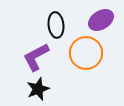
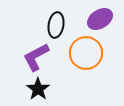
purple ellipse: moved 1 px left, 1 px up
black ellipse: rotated 15 degrees clockwise
black star: rotated 15 degrees counterclockwise
